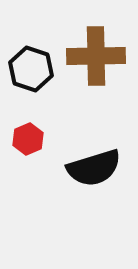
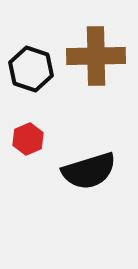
black semicircle: moved 5 px left, 3 px down
